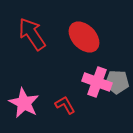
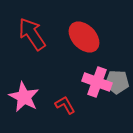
pink star: moved 6 px up
